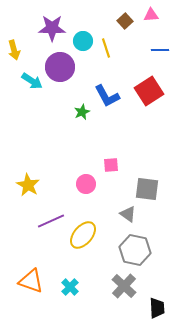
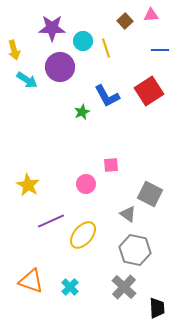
cyan arrow: moved 5 px left, 1 px up
gray square: moved 3 px right, 5 px down; rotated 20 degrees clockwise
gray cross: moved 1 px down
